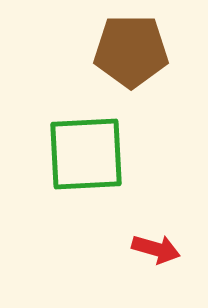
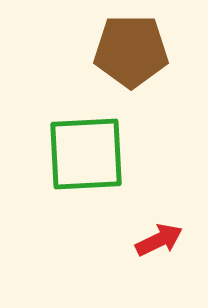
red arrow: moved 3 px right, 9 px up; rotated 42 degrees counterclockwise
